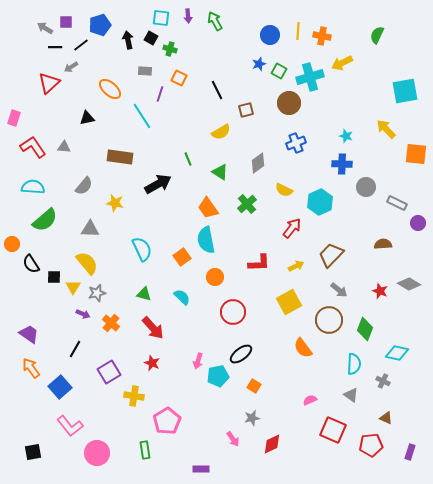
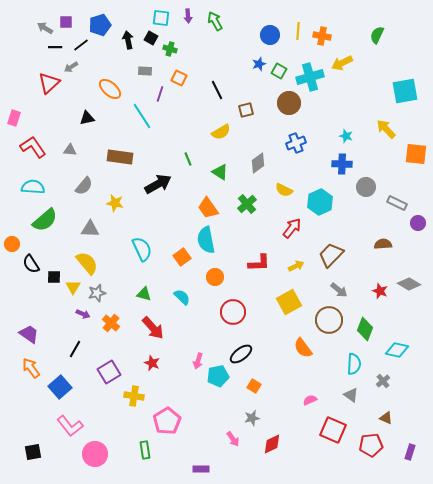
gray triangle at (64, 147): moved 6 px right, 3 px down
cyan diamond at (397, 353): moved 3 px up
gray cross at (383, 381): rotated 24 degrees clockwise
pink circle at (97, 453): moved 2 px left, 1 px down
